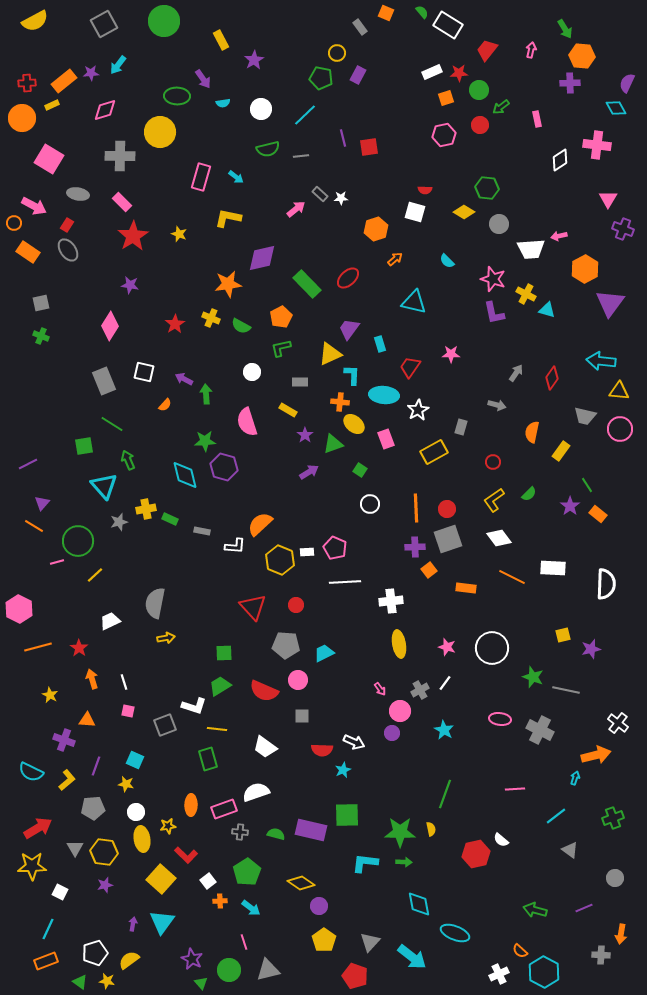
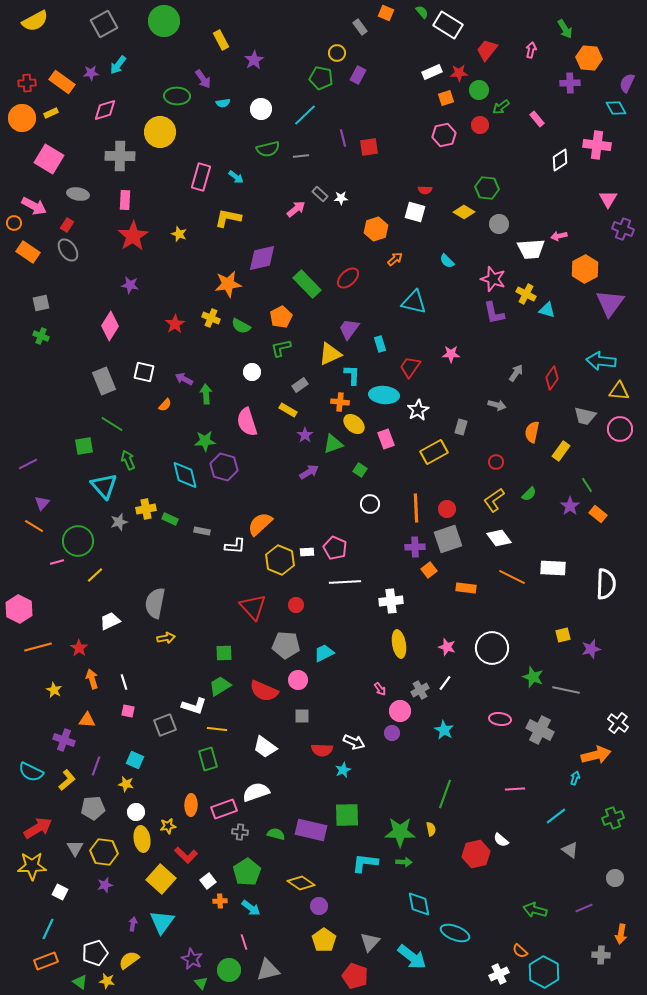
orange hexagon at (582, 56): moved 7 px right, 2 px down
orange rectangle at (64, 81): moved 2 px left, 1 px down; rotated 75 degrees clockwise
yellow rectangle at (52, 105): moved 1 px left, 8 px down
pink rectangle at (537, 119): rotated 28 degrees counterclockwise
pink rectangle at (122, 202): moved 3 px right, 2 px up; rotated 48 degrees clockwise
gray rectangle at (300, 382): moved 3 px down; rotated 35 degrees counterclockwise
red circle at (493, 462): moved 3 px right
yellow star at (50, 695): moved 4 px right, 5 px up
